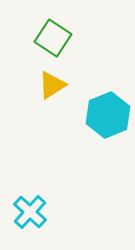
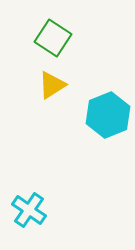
cyan cross: moved 1 px left, 2 px up; rotated 8 degrees counterclockwise
